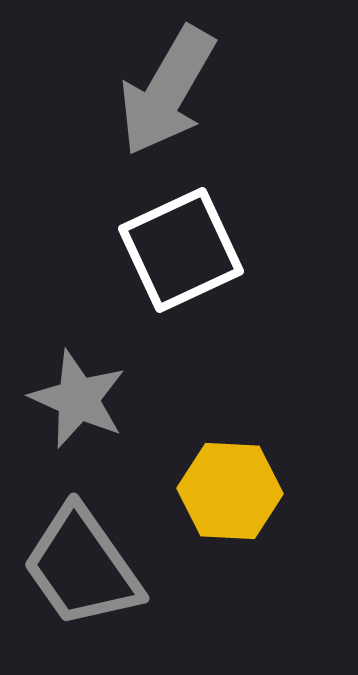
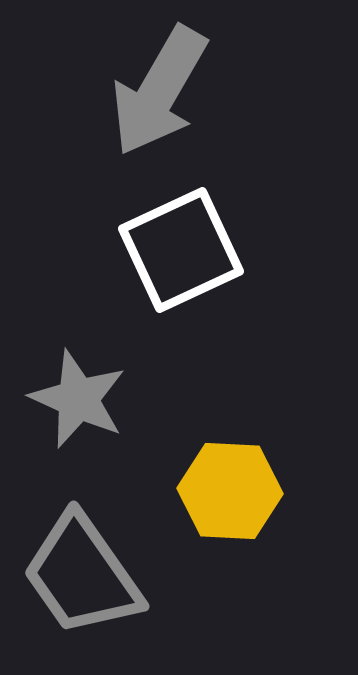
gray arrow: moved 8 px left
gray trapezoid: moved 8 px down
